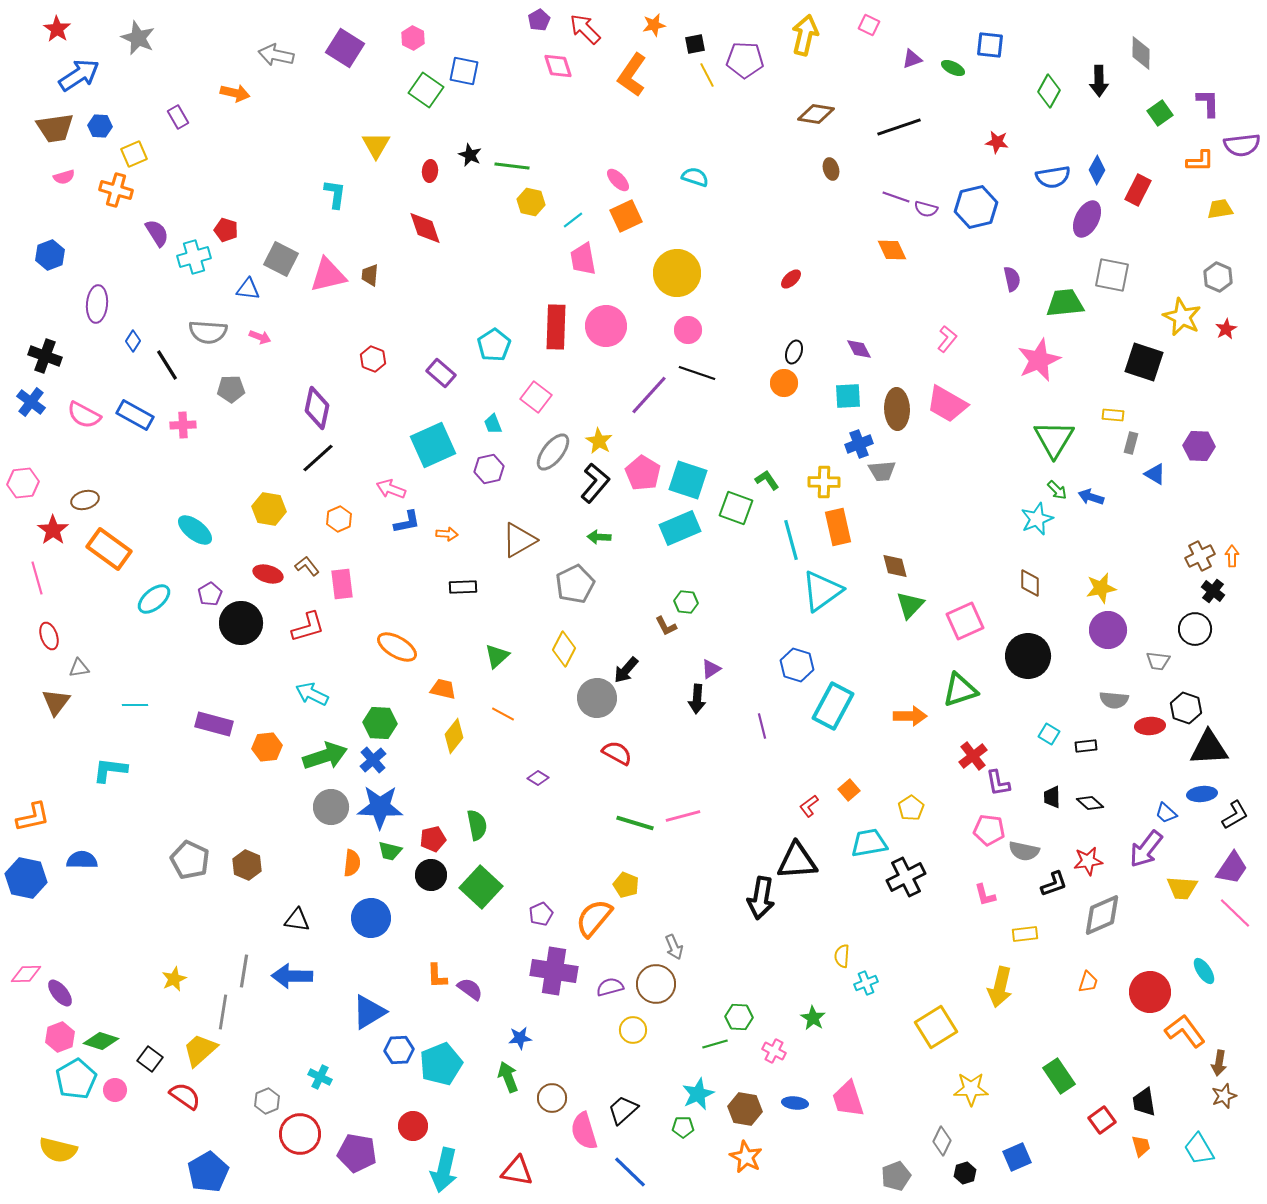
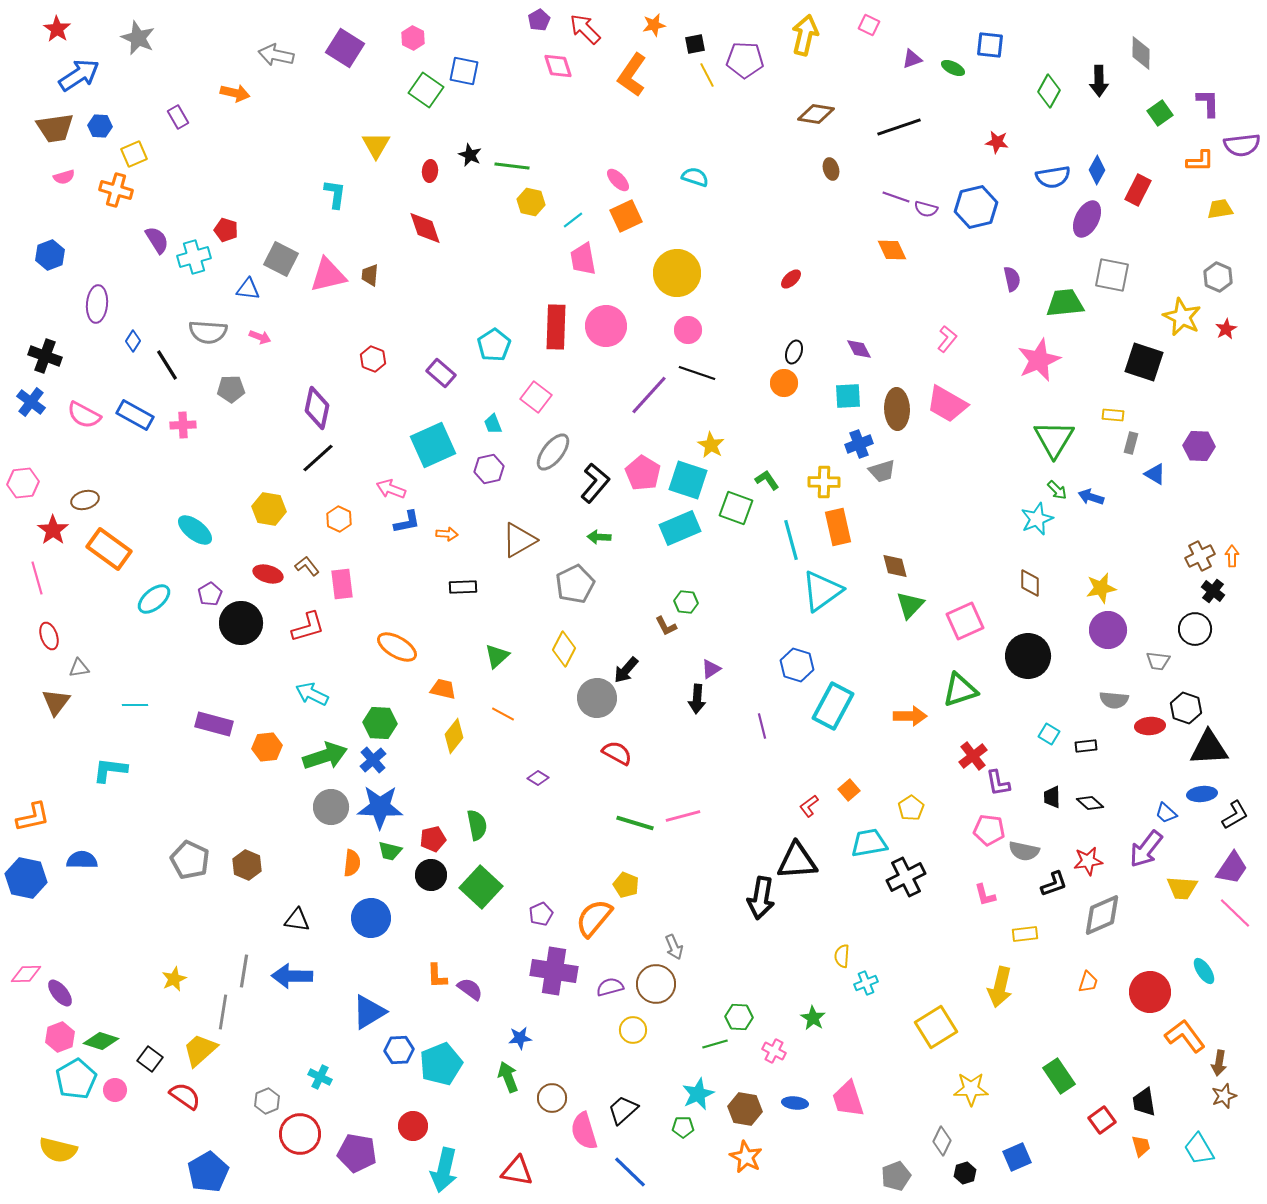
purple semicircle at (157, 233): moved 7 px down
yellow star at (599, 441): moved 112 px right, 4 px down
gray trapezoid at (882, 471): rotated 12 degrees counterclockwise
orange hexagon at (339, 519): rotated 10 degrees counterclockwise
orange L-shape at (1185, 1031): moved 5 px down
